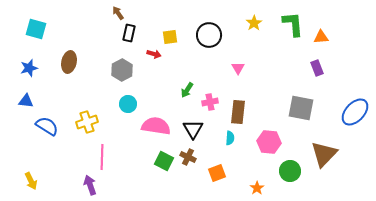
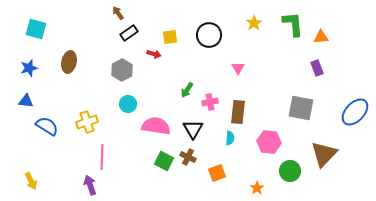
black rectangle: rotated 42 degrees clockwise
